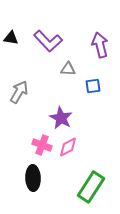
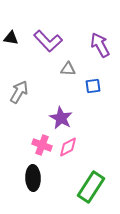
purple arrow: rotated 15 degrees counterclockwise
